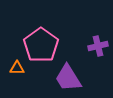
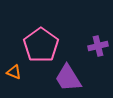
orange triangle: moved 3 px left, 4 px down; rotated 21 degrees clockwise
